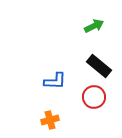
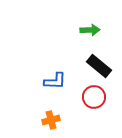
green arrow: moved 4 px left, 4 px down; rotated 24 degrees clockwise
orange cross: moved 1 px right
